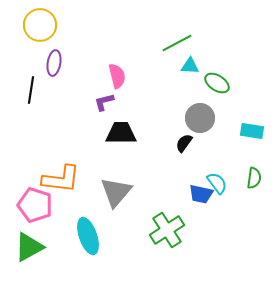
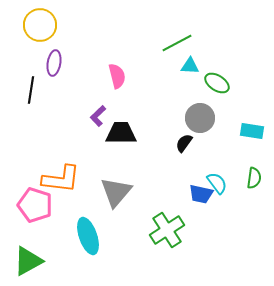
purple L-shape: moved 6 px left, 14 px down; rotated 30 degrees counterclockwise
green triangle: moved 1 px left, 14 px down
